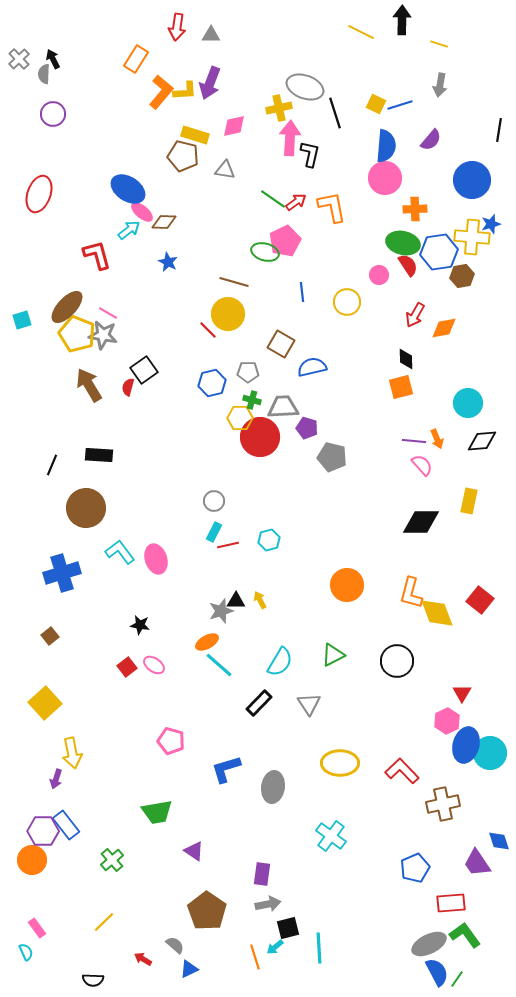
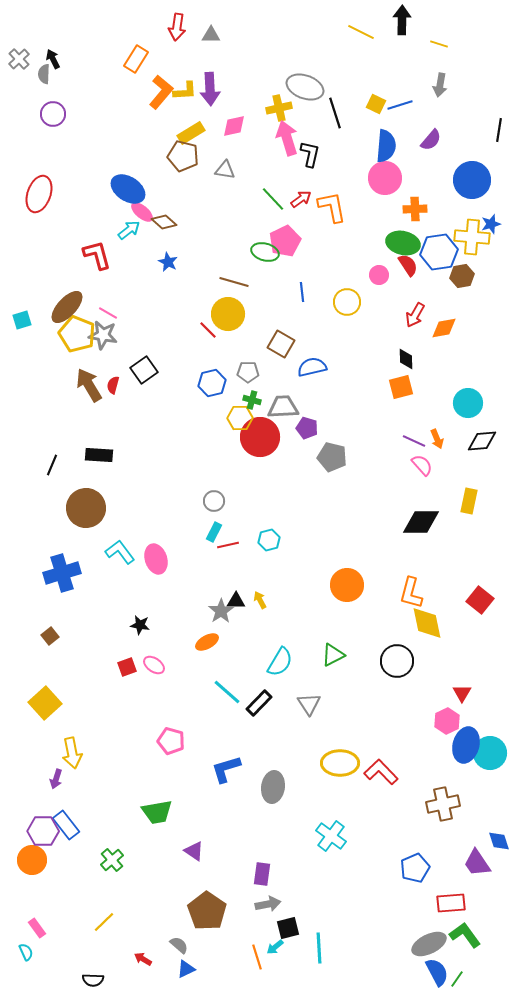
purple arrow at (210, 83): moved 6 px down; rotated 24 degrees counterclockwise
yellow rectangle at (195, 135): moved 4 px left, 2 px up; rotated 48 degrees counterclockwise
pink arrow at (290, 138): moved 3 px left; rotated 20 degrees counterclockwise
green line at (273, 199): rotated 12 degrees clockwise
red arrow at (296, 202): moved 5 px right, 3 px up
brown diamond at (164, 222): rotated 40 degrees clockwise
red semicircle at (128, 387): moved 15 px left, 2 px up
purple line at (414, 441): rotated 20 degrees clockwise
gray star at (221, 611): rotated 15 degrees counterclockwise
yellow diamond at (437, 613): moved 10 px left, 10 px down; rotated 9 degrees clockwise
cyan line at (219, 665): moved 8 px right, 27 px down
red square at (127, 667): rotated 18 degrees clockwise
red L-shape at (402, 771): moved 21 px left, 1 px down
gray semicircle at (175, 945): moved 4 px right
orange line at (255, 957): moved 2 px right
blue triangle at (189, 969): moved 3 px left
